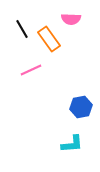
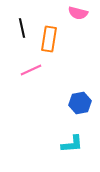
pink semicircle: moved 7 px right, 6 px up; rotated 12 degrees clockwise
black line: moved 1 px up; rotated 18 degrees clockwise
orange rectangle: rotated 45 degrees clockwise
blue hexagon: moved 1 px left, 4 px up
